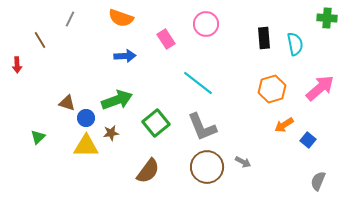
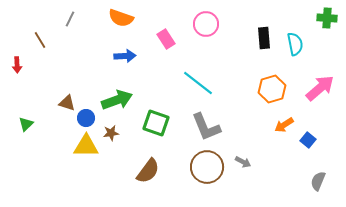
green square: rotated 32 degrees counterclockwise
gray L-shape: moved 4 px right
green triangle: moved 12 px left, 13 px up
